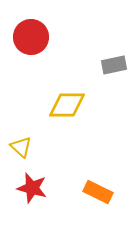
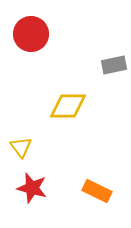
red circle: moved 3 px up
yellow diamond: moved 1 px right, 1 px down
yellow triangle: rotated 10 degrees clockwise
orange rectangle: moved 1 px left, 1 px up
